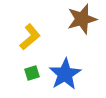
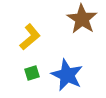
brown star: rotated 24 degrees counterclockwise
blue star: moved 2 px right, 1 px down; rotated 16 degrees counterclockwise
